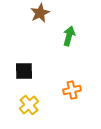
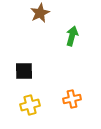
green arrow: moved 3 px right
orange cross: moved 9 px down
yellow cross: moved 1 px right; rotated 24 degrees clockwise
